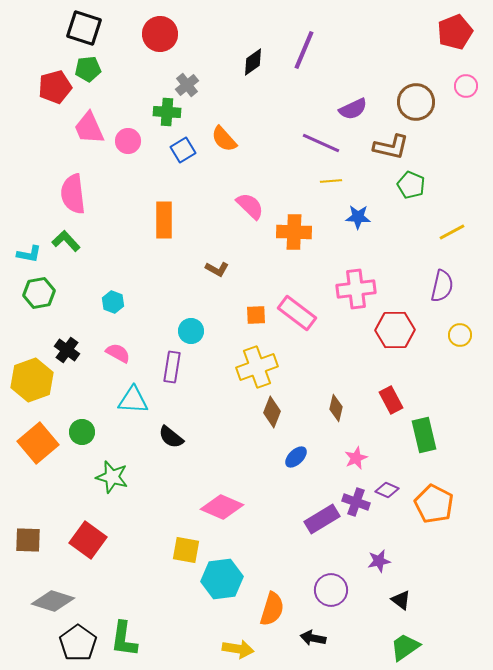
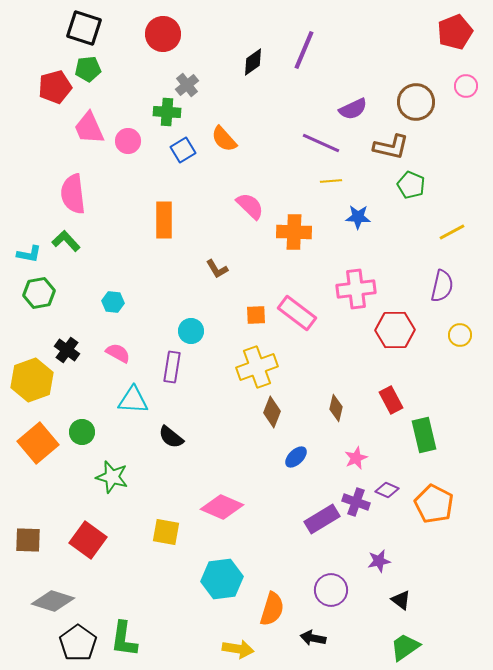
red circle at (160, 34): moved 3 px right
brown L-shape at (217, 269): rotated 30 degrees clockwise
cyan hexagon at (113, 302): rotated 15 degrees counterclockwise
yellow square at (186, 550): moved 20 px left, 18 px up
